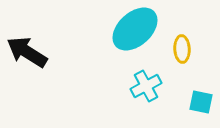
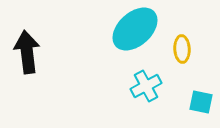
black arrow: rotated 51 degrees clockwise
